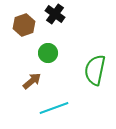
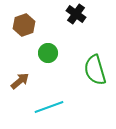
black cross: moved 21 px right
green semicircle: rotated 28 degrees counterclockwise
brown arrow: moved 12 px left
cyan line: moved 5 px left, 1 px up
